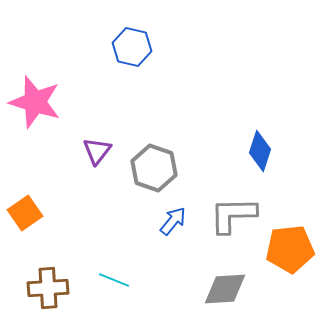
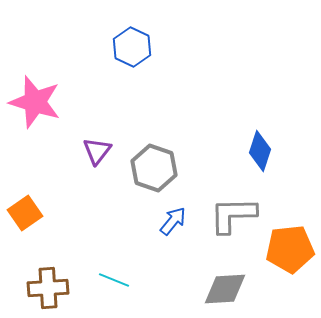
blue hexagon: rotated 12 degrees clockwise
